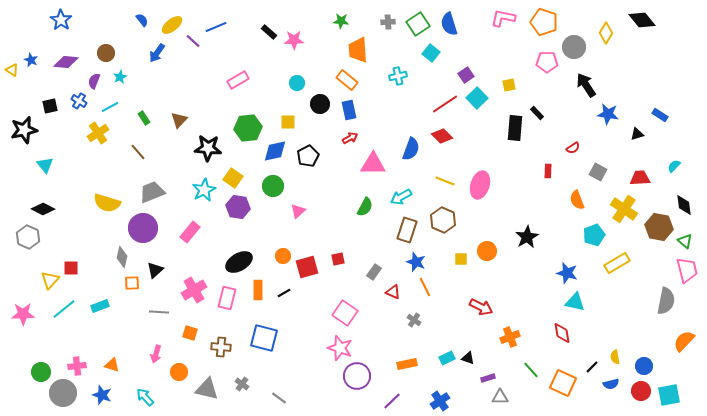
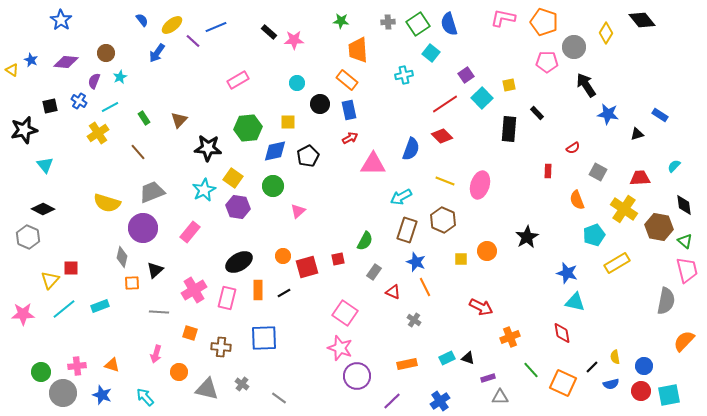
cyan cross at (398, 76): moved 6 px right, 1 px up
cyan square at (477, 98): moved 5 px right
black rectangle at (515, 128): moved 6 px left, 1 px down
green semicircle at (365, 207): moved 34 px down
blue square at (264, 338): rotated 16 degrees counterclockwise
